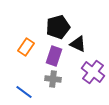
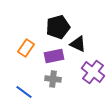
orange rectangle: moved 1 px down
purple rectangle: rotated 60 degrees clockwise
